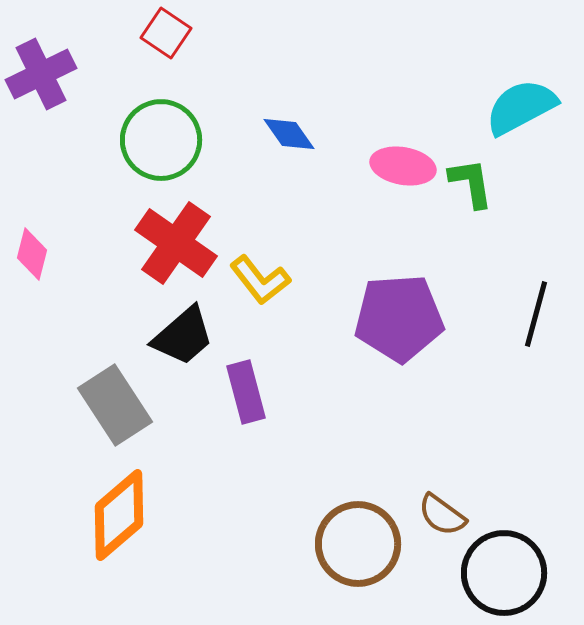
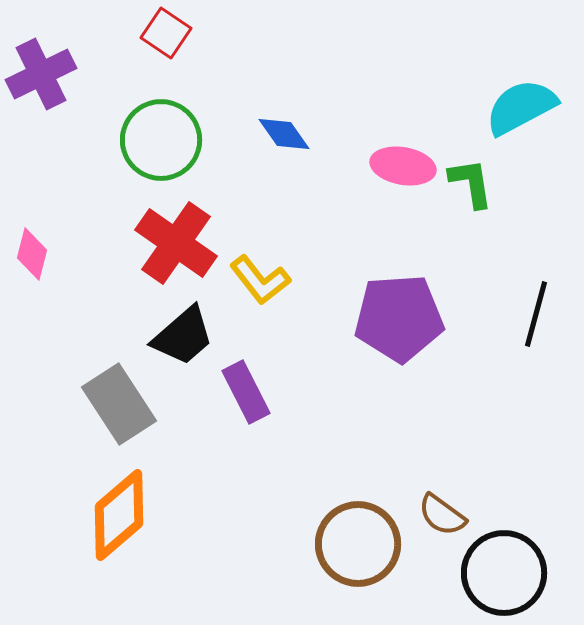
blue diamond: moved 5 px left
purple rectangle: rotated 12 degrees counterclockwise
gray rectangle: moved 4 px right, 1 px up
